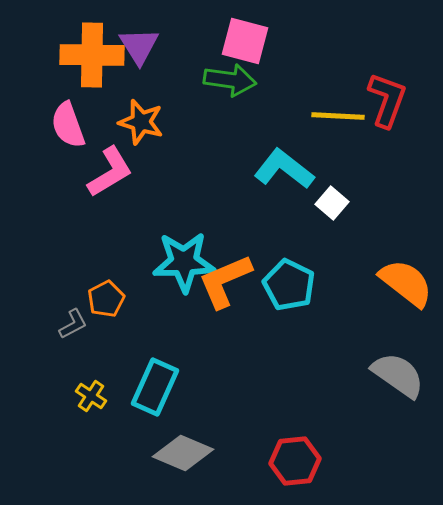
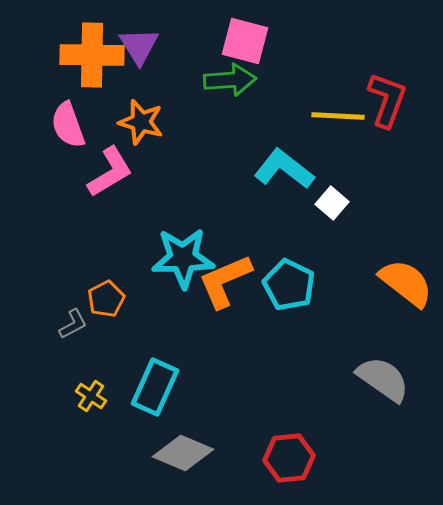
green arrow: rotated 12 degrees counterclockwise
cyan star: moved 1 px left, 4 px up
gray semicircle: moved 15 px left, 4 px down
red hexagon: moved 6 px left, 3 px up
